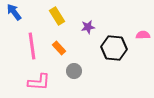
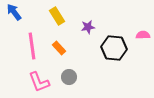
gray circle: moved 5 px left, 6 px down
pink L-shape: rotated 65 degrees clockwise
